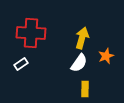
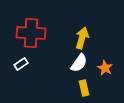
orange star: moved 1 px left, 12 px down; rotated 21 degrees counterclockwise
yellow rectangle: moved 1 px left, 1 px up; rotated 14 degrees counterclockwise
